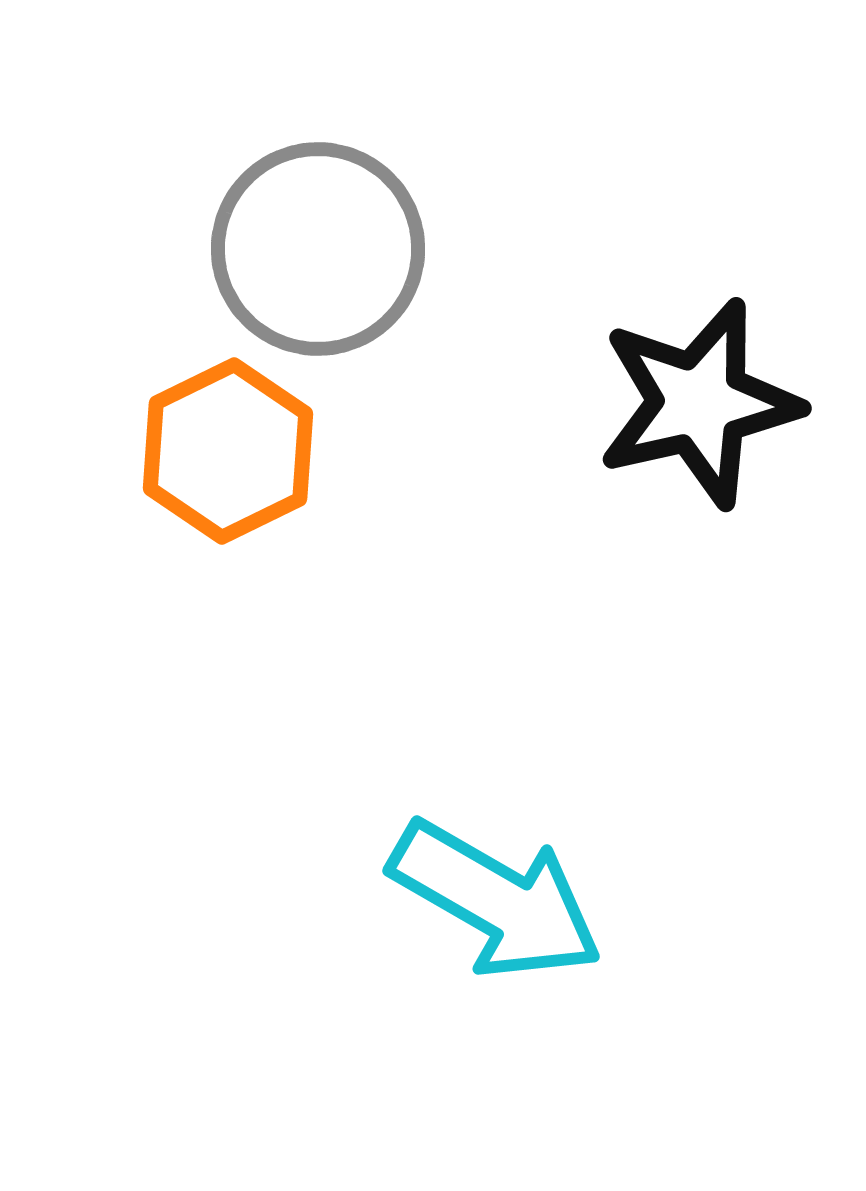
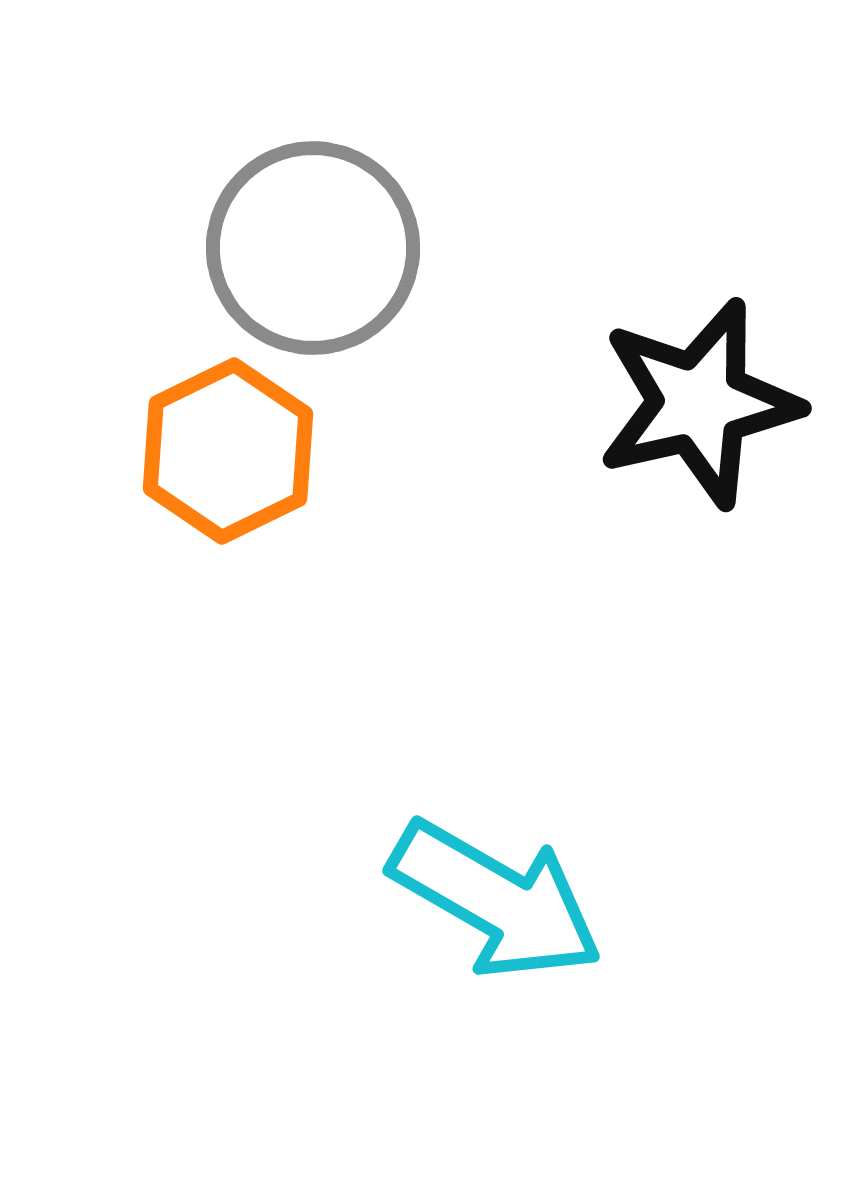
gray circle: moved 5 px left, 1 px up
